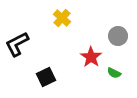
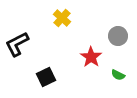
green semicircle: moved 4 px right, 2 px down
